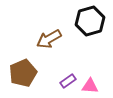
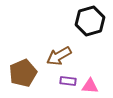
brown arrow: moved 10 px right, 17 px down
purple rectangle: rotated 42 degrees clockwise
